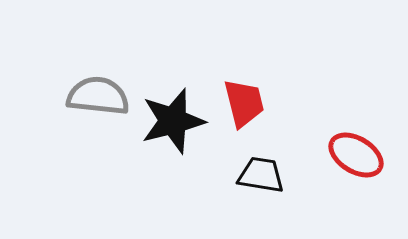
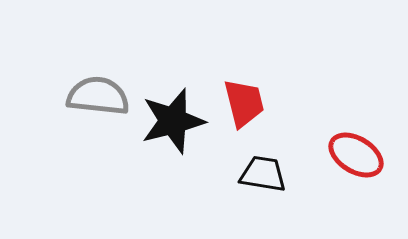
black trapezoid: moved 2 px right, 1 px up
